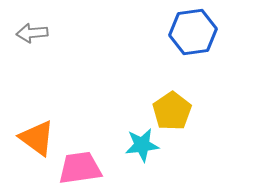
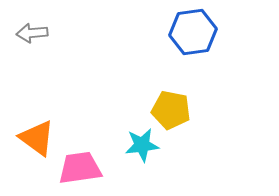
yellow pentagon: moved 1 px left, 1 px up; rotated 27 degrees counterclockwise
